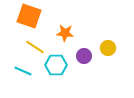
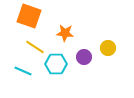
purple circle: moved 1 px down
cyan hexagon: moved 1 px up
